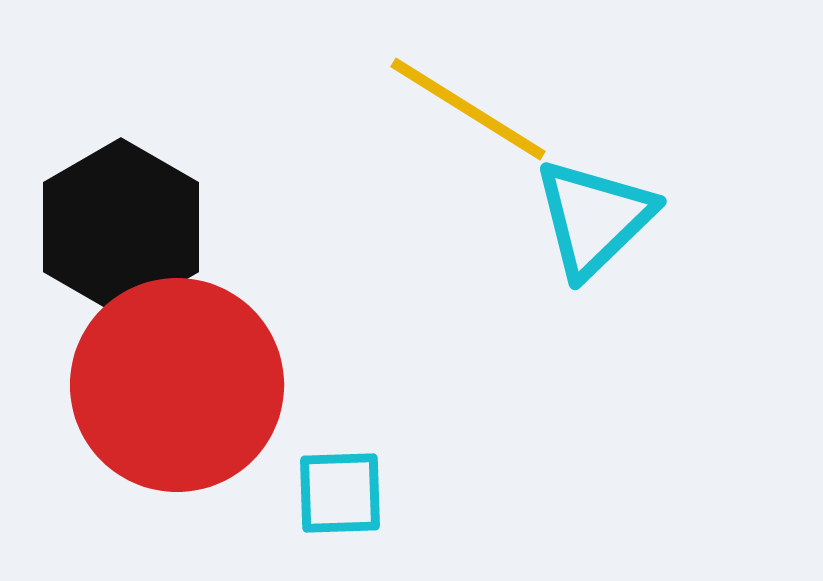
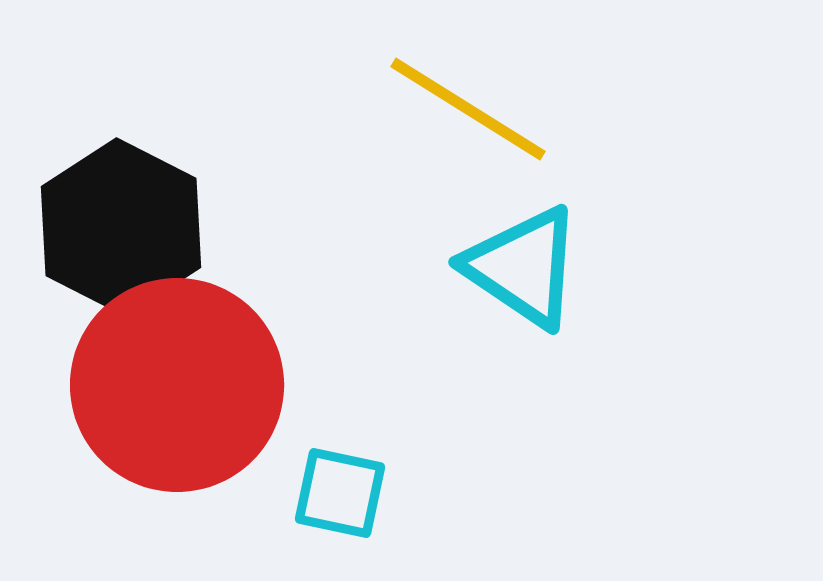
cyan triangle: moved 71 px left, 49 px down; rotated 42 degrees counterclockwise
black hexagon: rotated 3 degrees counterclockwise
cyan square: rotated 14 degrees clockwise
